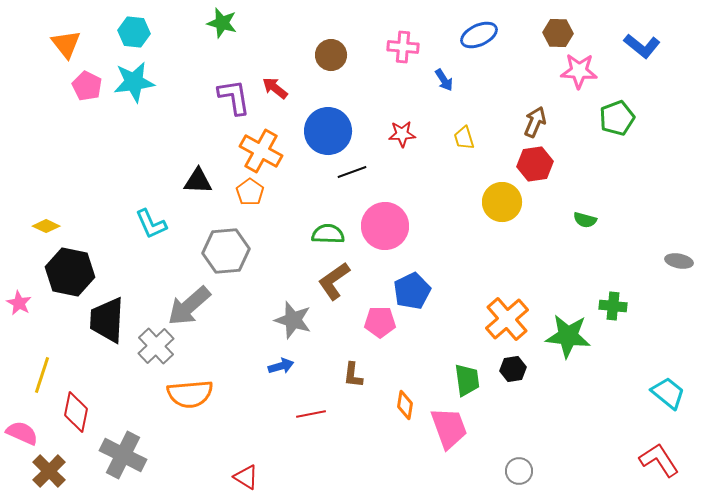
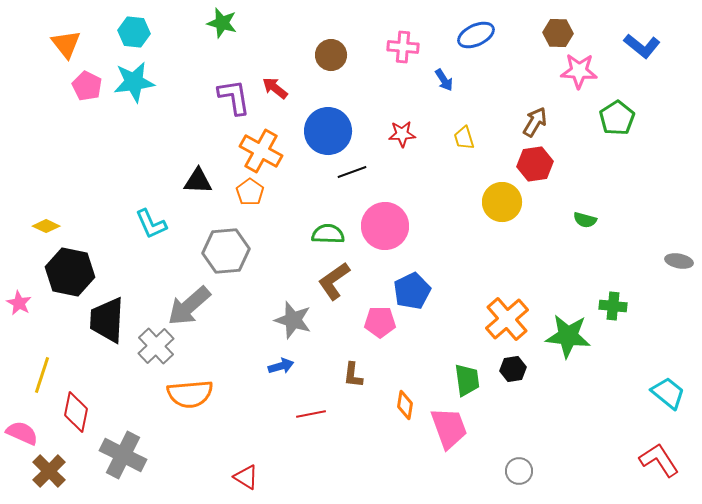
blue ellipse at (479, 35): moved 3 px left
green pentagon at (617, 118): rotated 12 degrees counterclockwise
brown arrow at (535, 122): rotated 8 degrees clockwise
